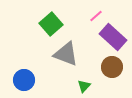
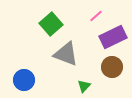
purple rectangle: rotated 68 degrees counterclockwise
